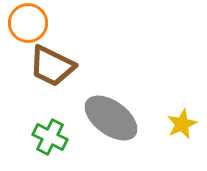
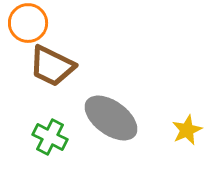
yellow star: moved 5 px right, 6 px down
